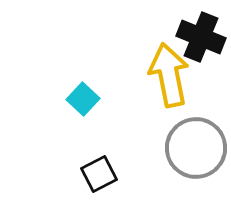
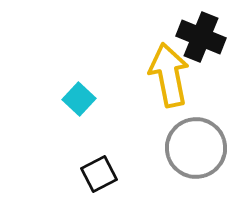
cyan square: moved 4 px left
